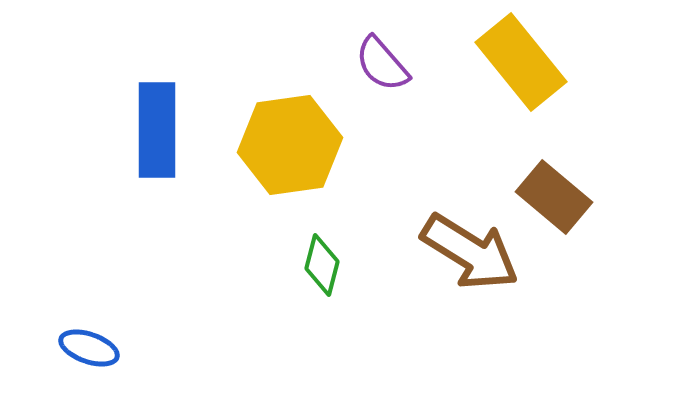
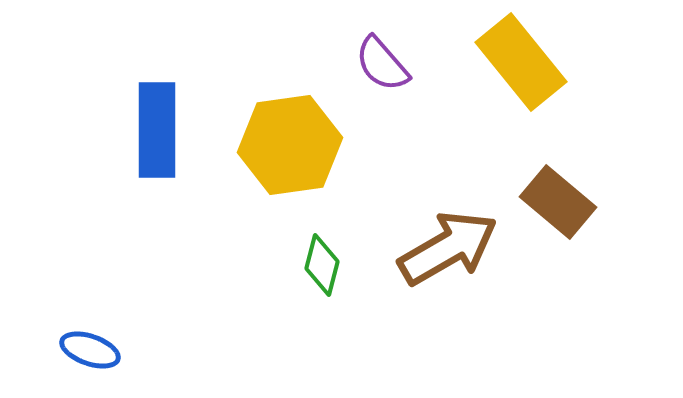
brown rectangle: moved 4 px right, 5 px down
brown arrow: moved 22 px left, 4 px up; rotated 62 degrees counterclockwise
blue ellipse: moved 1 px right, 2 px down
